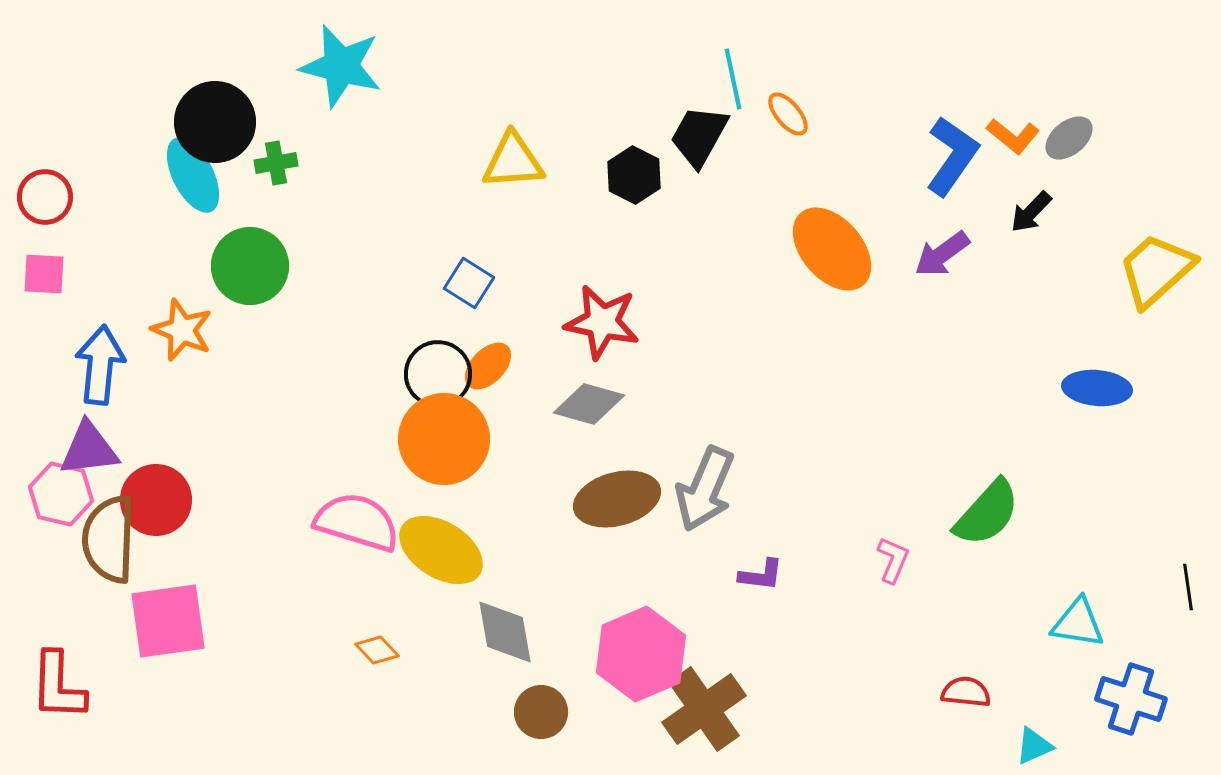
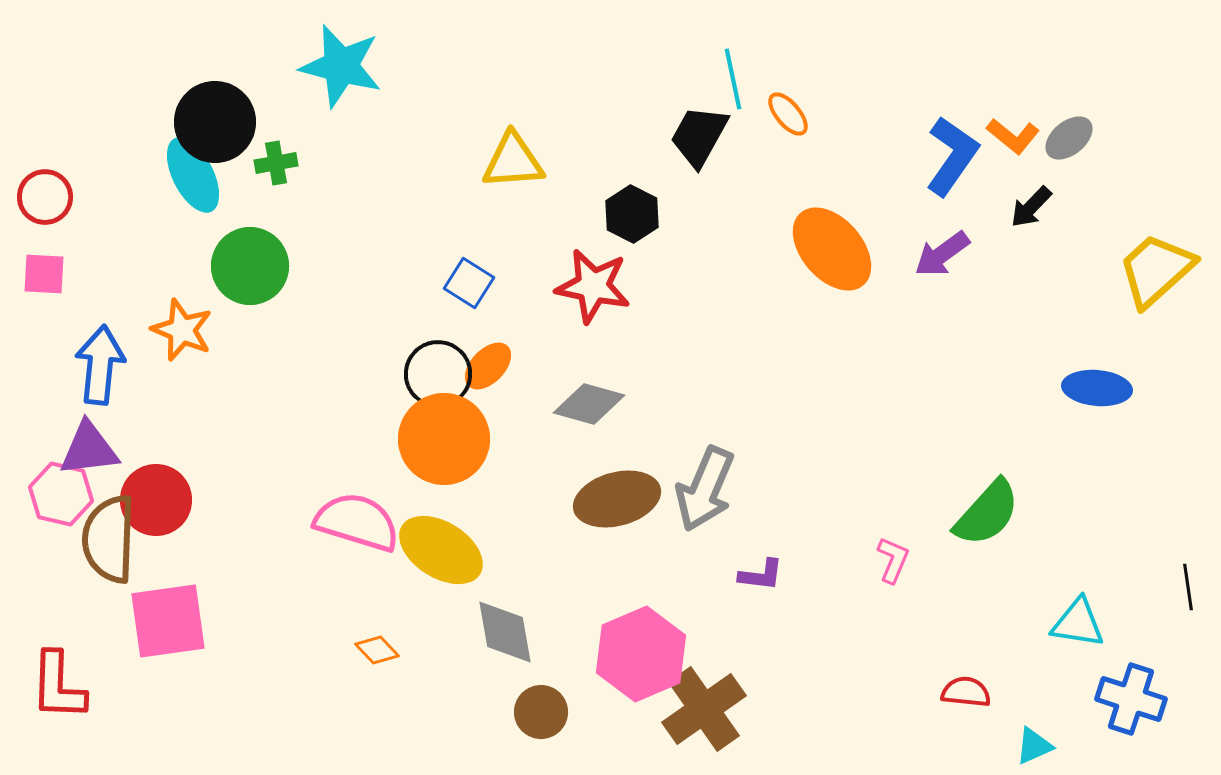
black hexagon at (634, 175): moved 2 px left, 39 px down
black arrow at (1031, 212): moved 5 px up
red star at (602, 322): moved 9 px left, 36 px up
